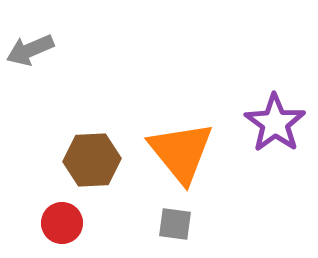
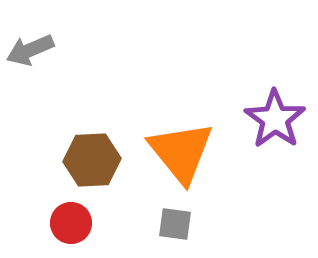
purple star: moved 4 px up
red circle: moved 9 px right
